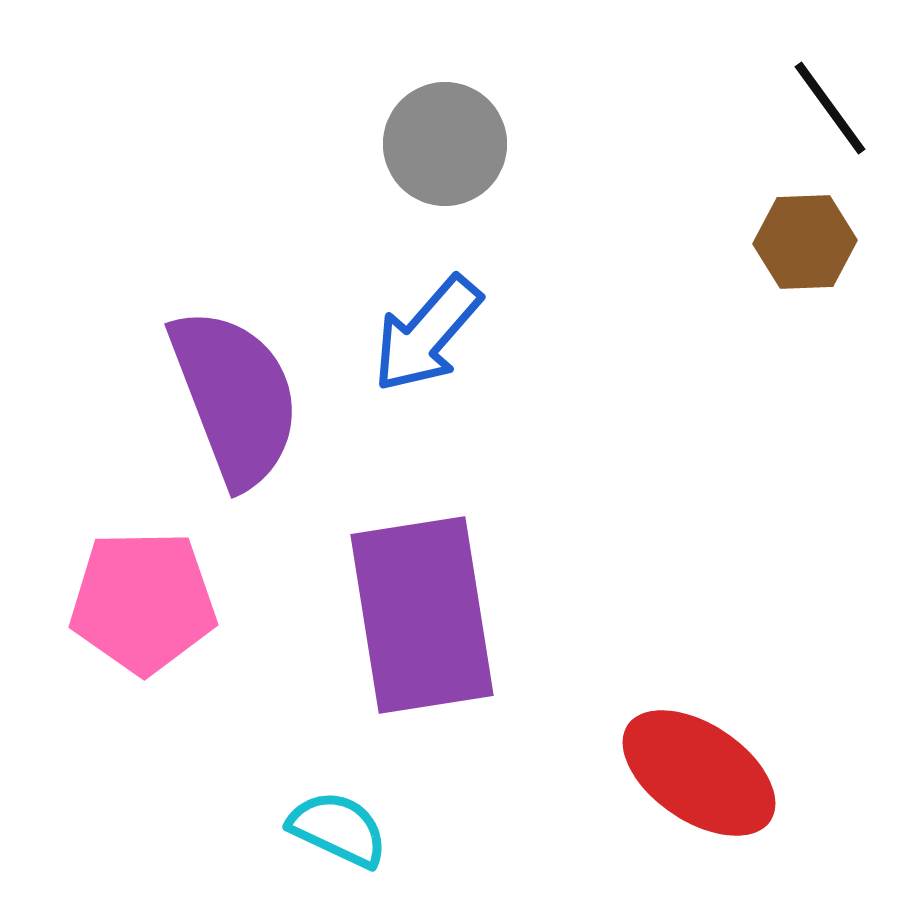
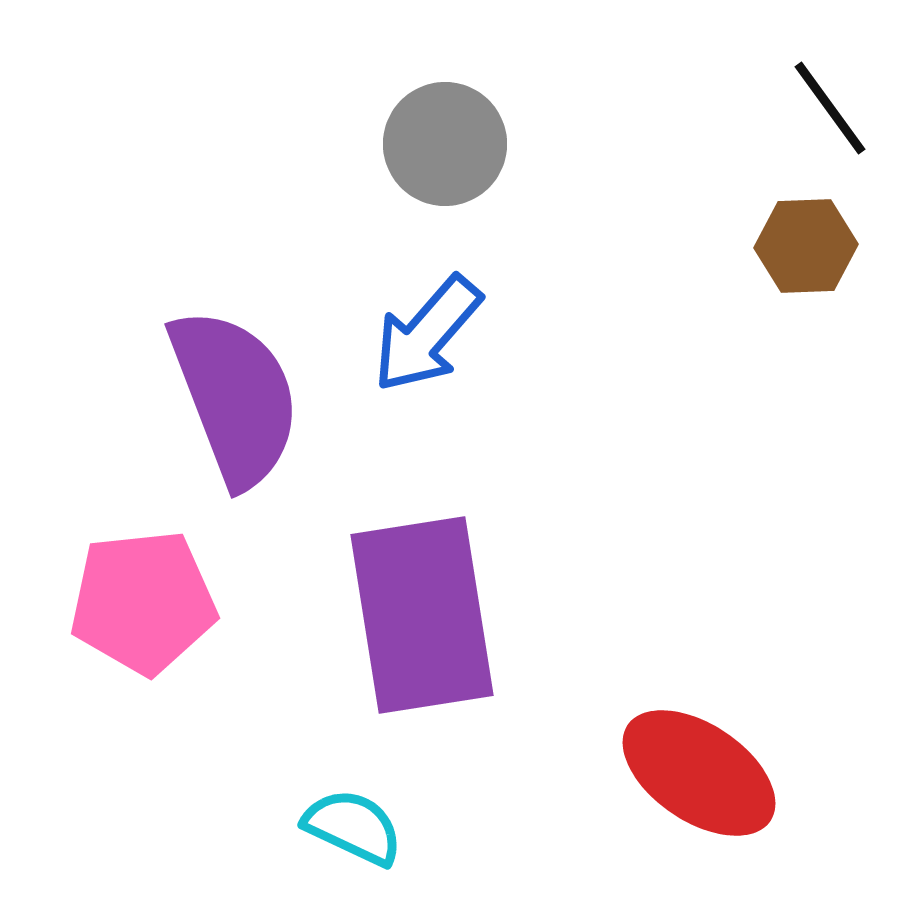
brown hexagon: moved 1 px right, 4 px down
pink pentagon: rotated 5 degrees counterclockwise
cyan semicircle: moved 15 px right, 2 px up
